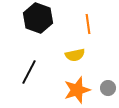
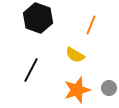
orange line: moved 3 px right, 1 px down; rotated 30 degrees clockwise
yellow semicircle: rotated 42 degrees clockwise
black line: moved 2 px right, 2 px up
gray circle: moved 1 px right
